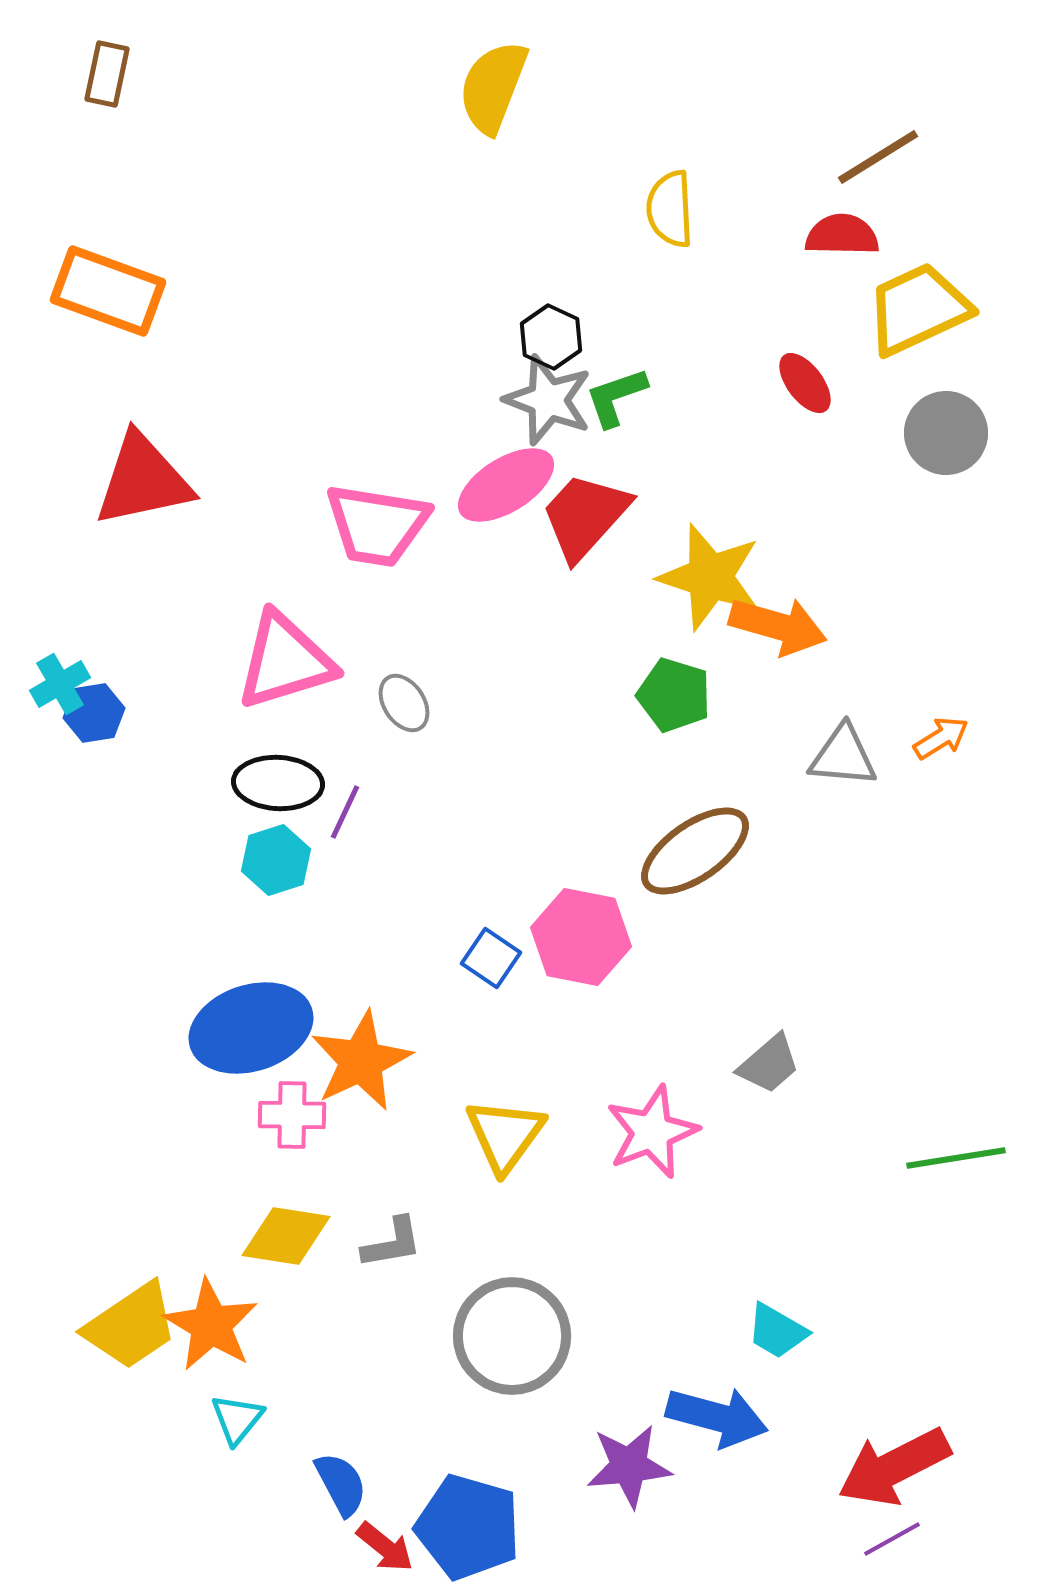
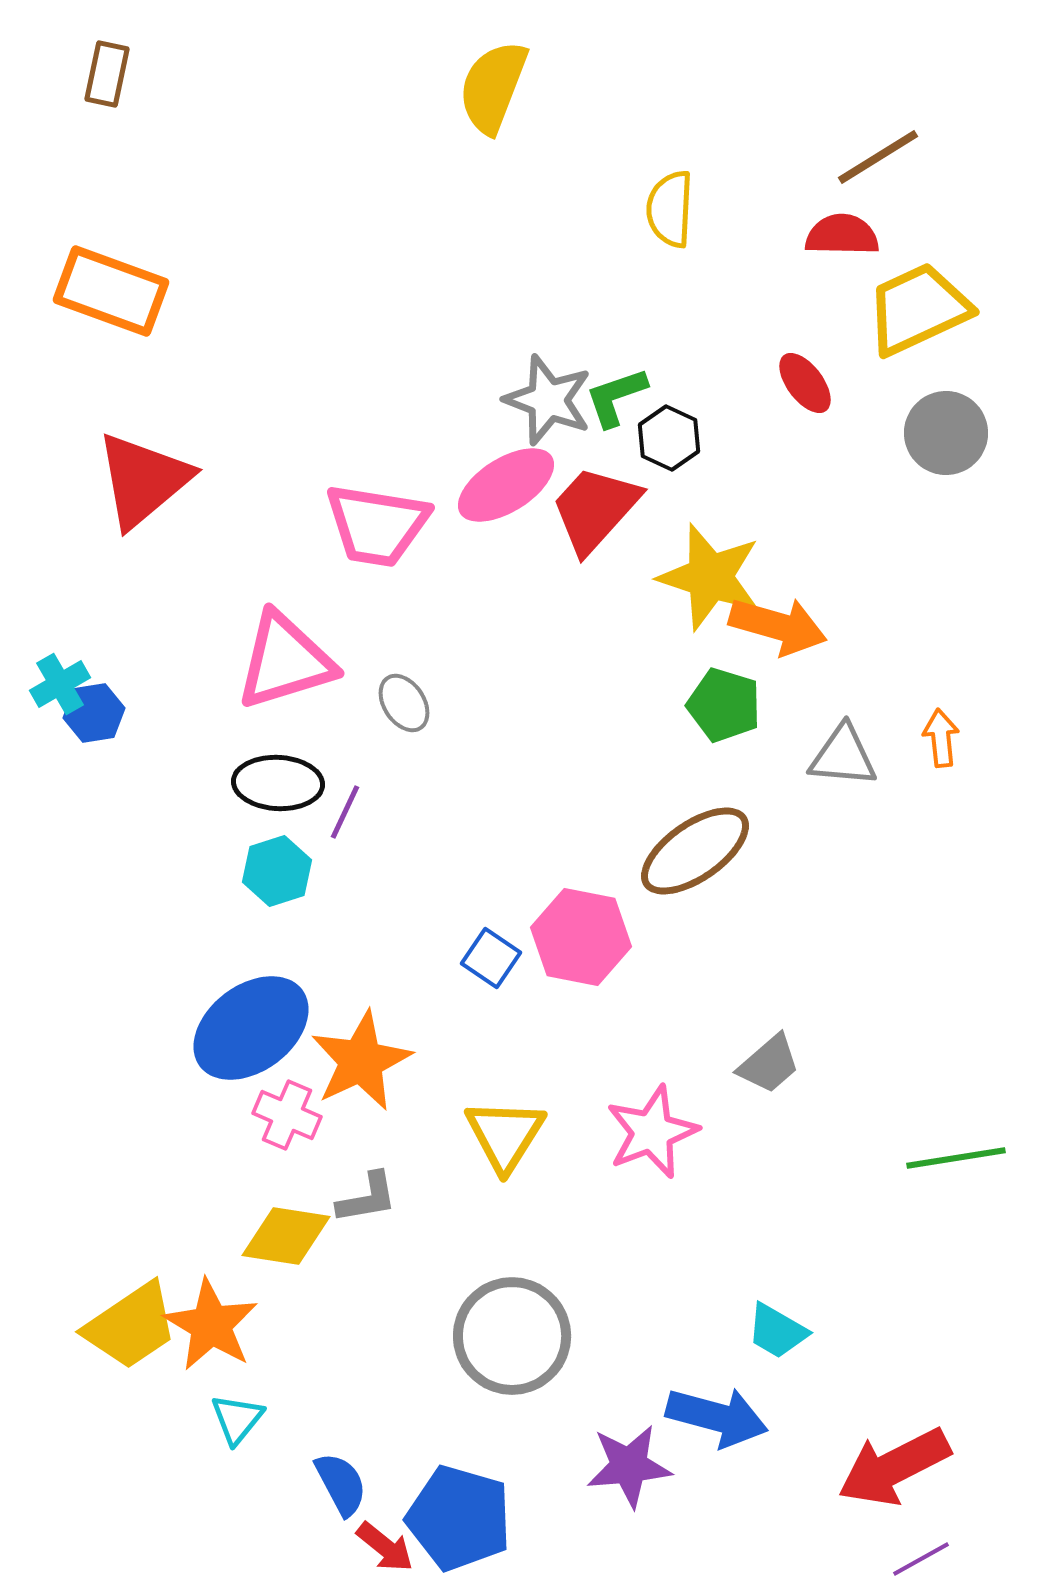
yellow semicircle at (670, 209): rotated 6 degrees clockwise
orange rectangle at (108, 291): moved 3 px right
black hexagon at (551, 337): moved 118 px right, 101 px down
red triangle at (143, 480): rotated 28 degrees counterclockwise
red trapezoid at (585, 516): moved 10 px right, 7 px up
green pentagon at (674, 695): moved 50 px right, 10 px down
orange arrow at (941, 738): rotated 64 degrees counterclockwise
cyan hexagon at (276, 860): moved 1 px right, 11 px down
blue ellipse at (251, 1028): rotated 19 degrees counterclockwise
pink cross at (292, 1115): moved 5 px left; rotated 22 degrees clockwise
yellow triangle at (505, 1135): rotated 4 degrees counterclockwise
gray L-shape at (392, 1243): moved 25 px left, 45 px up
blue pentagon at (468, 1527): moved 9 px left, 9 px up
purple line at (892, 1539): moved 29 px right, 20 px down
